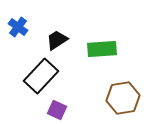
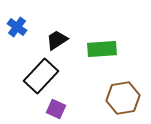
blue cross: moved 1 px left
purple square: moved 1 px left, 1 px up
